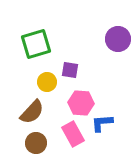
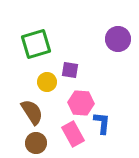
brown semicircle: rotated 76 degrees counterclockwise
blue L-shape: rotated 100 degrees clockwise
